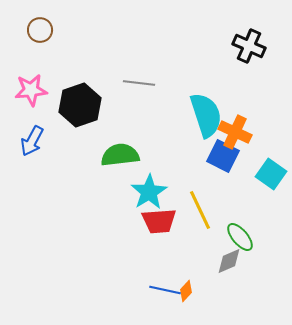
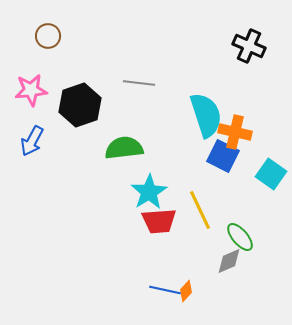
brown circle: moved 8 px right, 6 px down
orange cross: rotated 12 degrees counterclockwise
green semicircle: moved 4 px right, 7 px up
